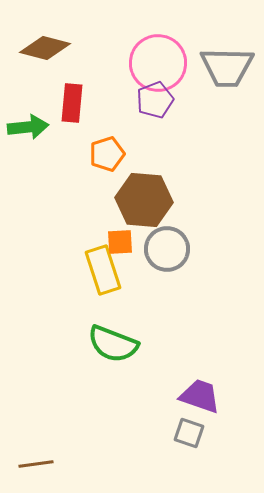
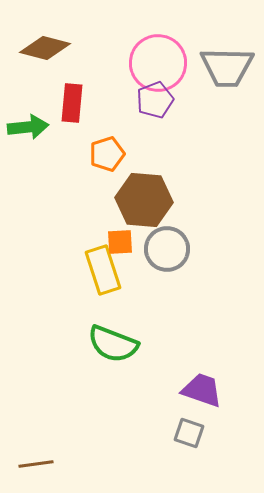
purple trapezoid: moved 2 px right, 6 px up
